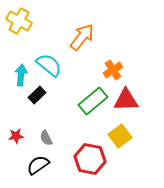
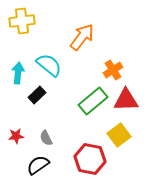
yellow cross: moved 3 px right; rotated 35 degrees counterclockwise
cyan arrow: moved 3 px left, 2 px up
yellow square: moved 1 px left, 1 px up
